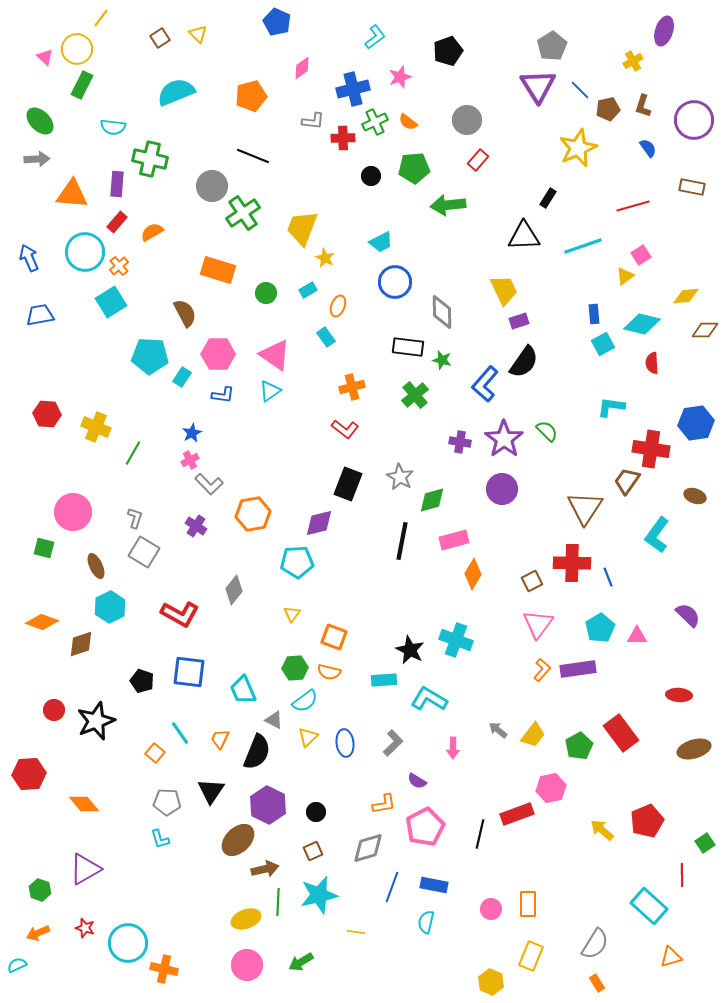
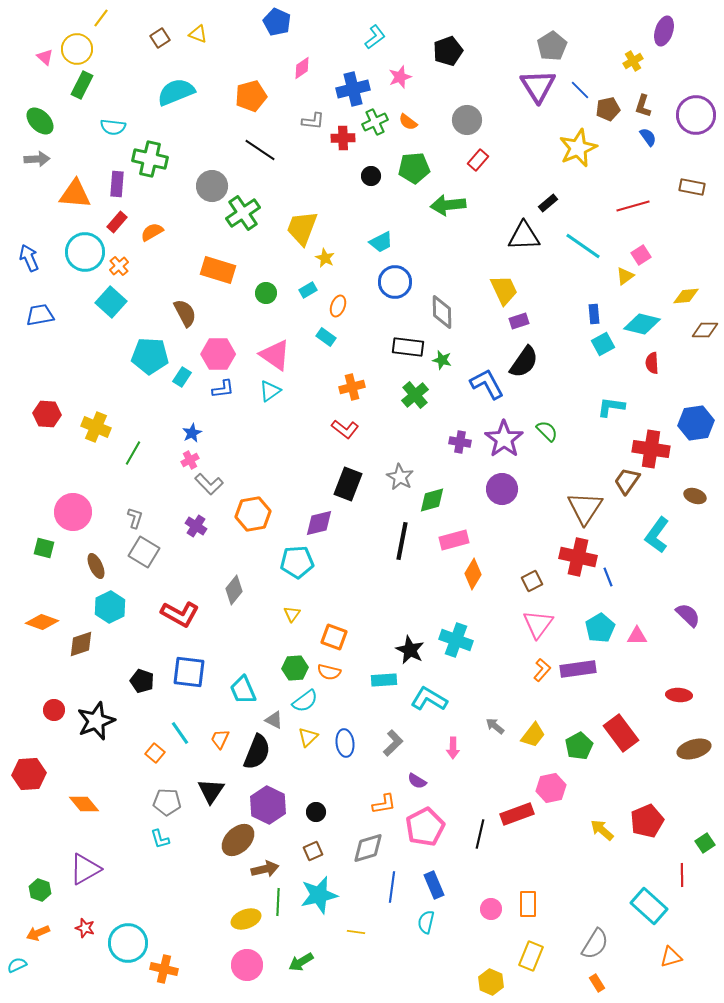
yellow triangle at (198, 34): rotated 24 degrees counterclockwise
purple circle at (694, 120): moved 2 px right, 5 px up
blue semicircle at (648, 148): moved 11 px up
black line at (253, 156): moved 7 px right, 6 px up; rotated 12 degrees clockwise
orange triangle at (72, 194): moved 3 px right
black rectangle at (548, 198): moved 5 px down; rotated 18 degrees clockwise
cyan line at (583, 246): rotated 54 degrees clockwise
cyan square at (111, 302): rotated 16 degrees counterclockwise
cyan rectangle at (326, 337): rotated 18 degrees counterclockwise
blue L-shape at (485, 384): moved 2 px right; rotated 111 degrees clockwise
blue L-shape at (223, 395): moved 6 px up; rotated 15 degrees counterclockwise
red cross at (572, 563): moved 6 px right, 6 px up; rotated 12 degrees clockwise
gray arrow at (498, 730): moved 3 px left, 4 px up
blue rectangle at (434, 885): rotated 56 degrees clockwise
blue line at (392, 887): rotated 12 degrees counterclockwise
